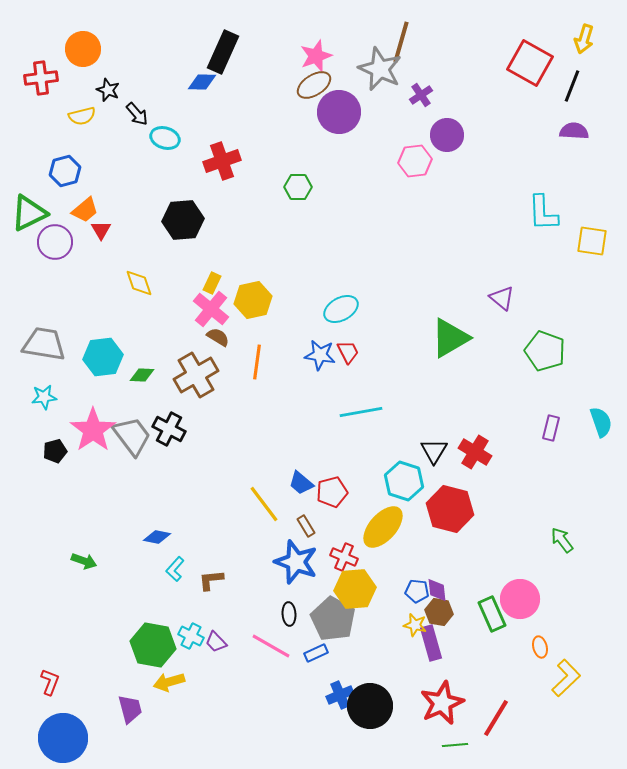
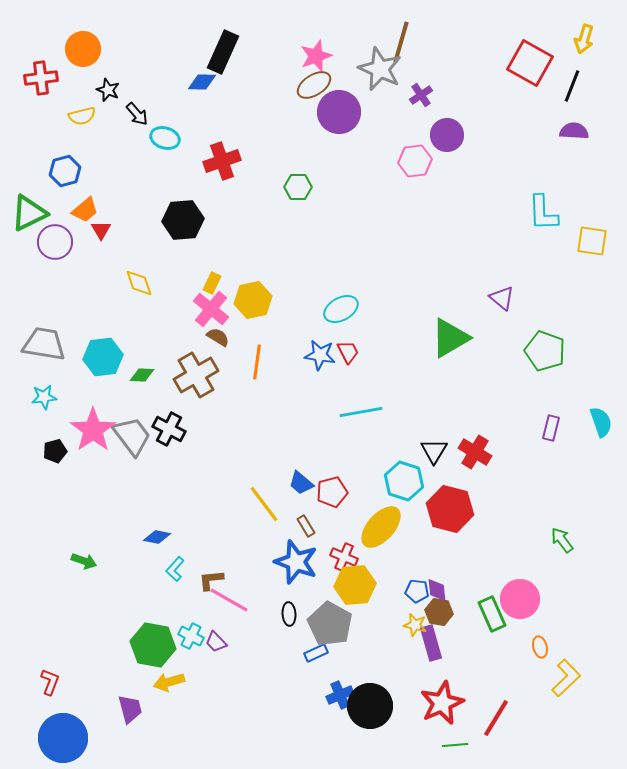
yellow ellipse at (383, 527): moved 2 px left
yellow hexagon at (355, 589): moved 4 px up
gray pentagon at (333, 619): moved 3 px left, 5 px down
pink line at (271, 646): moved 42 px left, 46 px up
